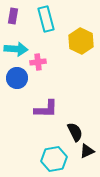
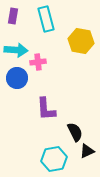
yellow hexagon: rotated 15 degrees counterclockwise
cyan arrow: moved 1 px down
purple L-shape: rotated 85 degrees clockwise
